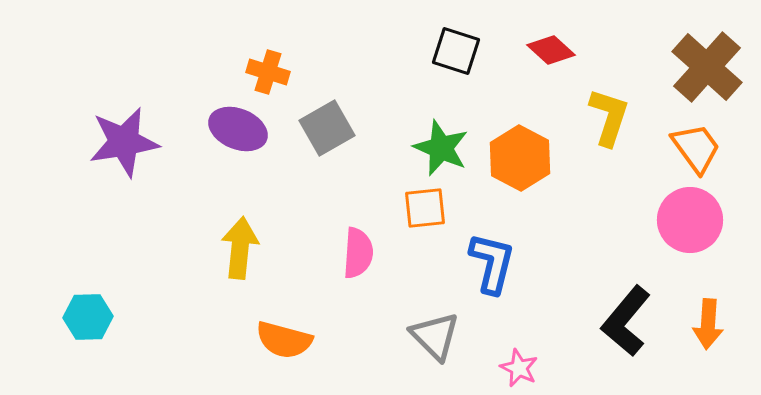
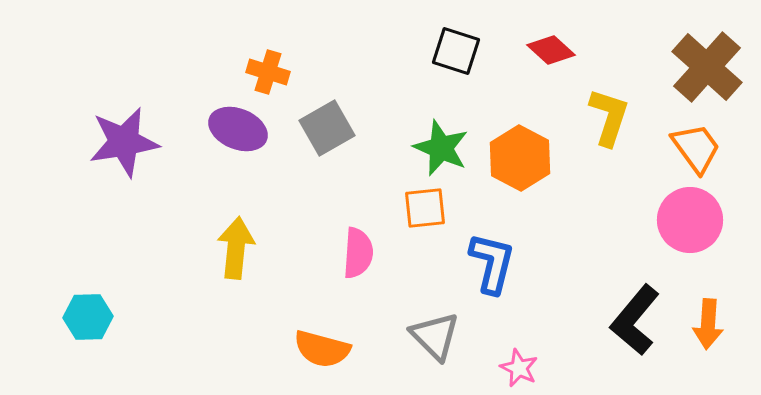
yellow arrow: moved 4 px left
black L-shape: moved 9 px right, 1 px up
orange semicircle: moved 38 px right, 9 px down
